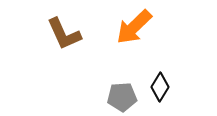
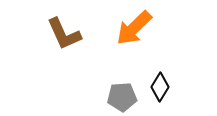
orange arrow: moved 1 px down
